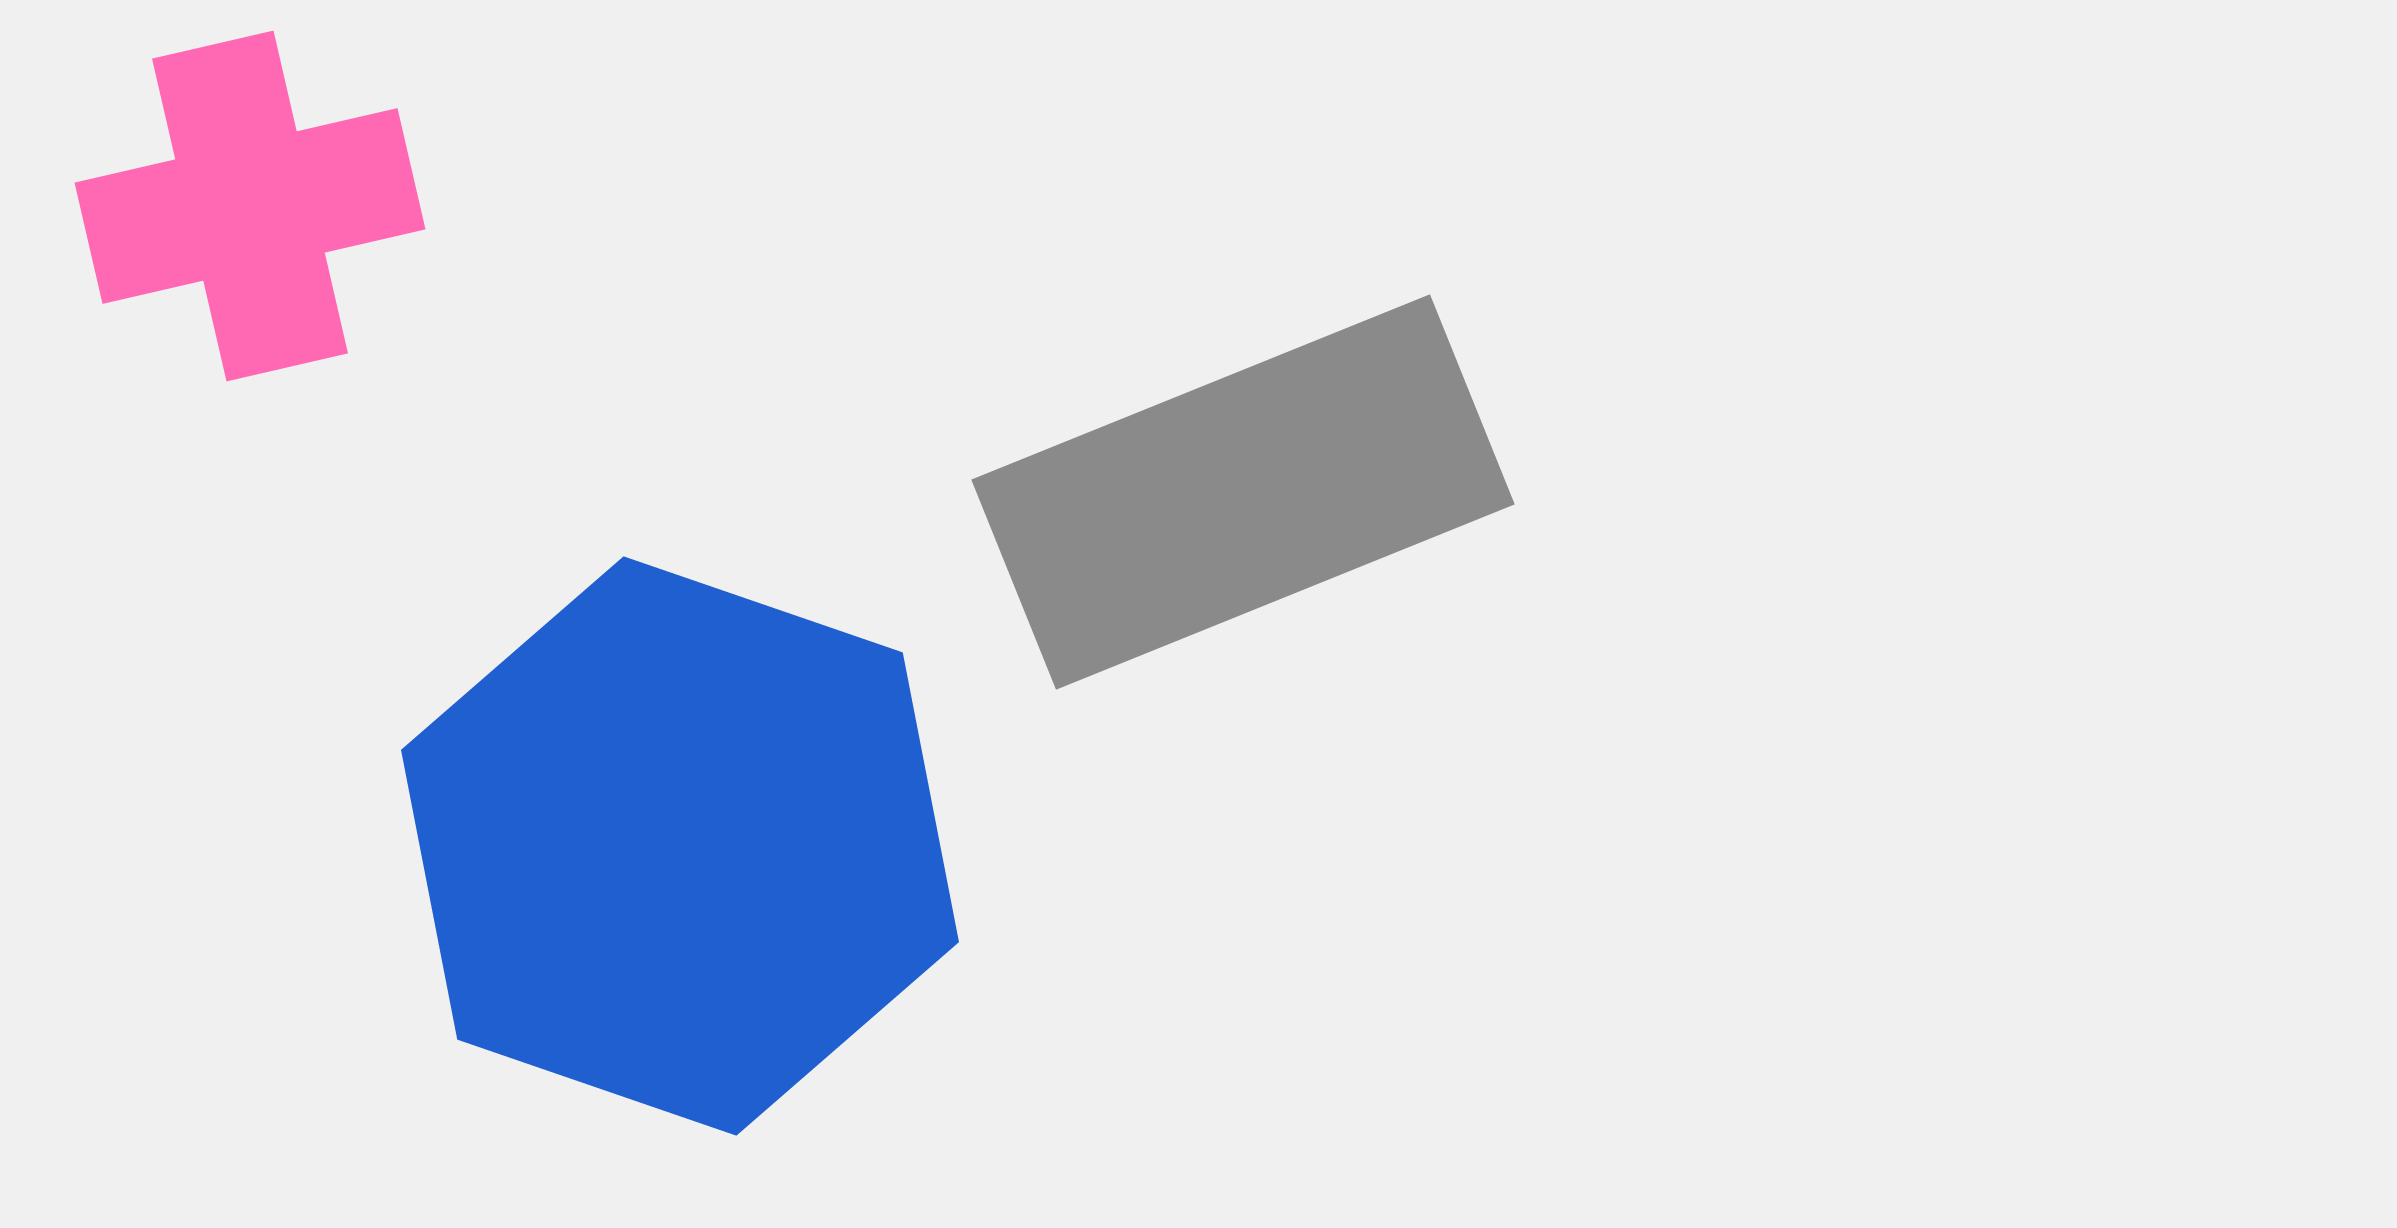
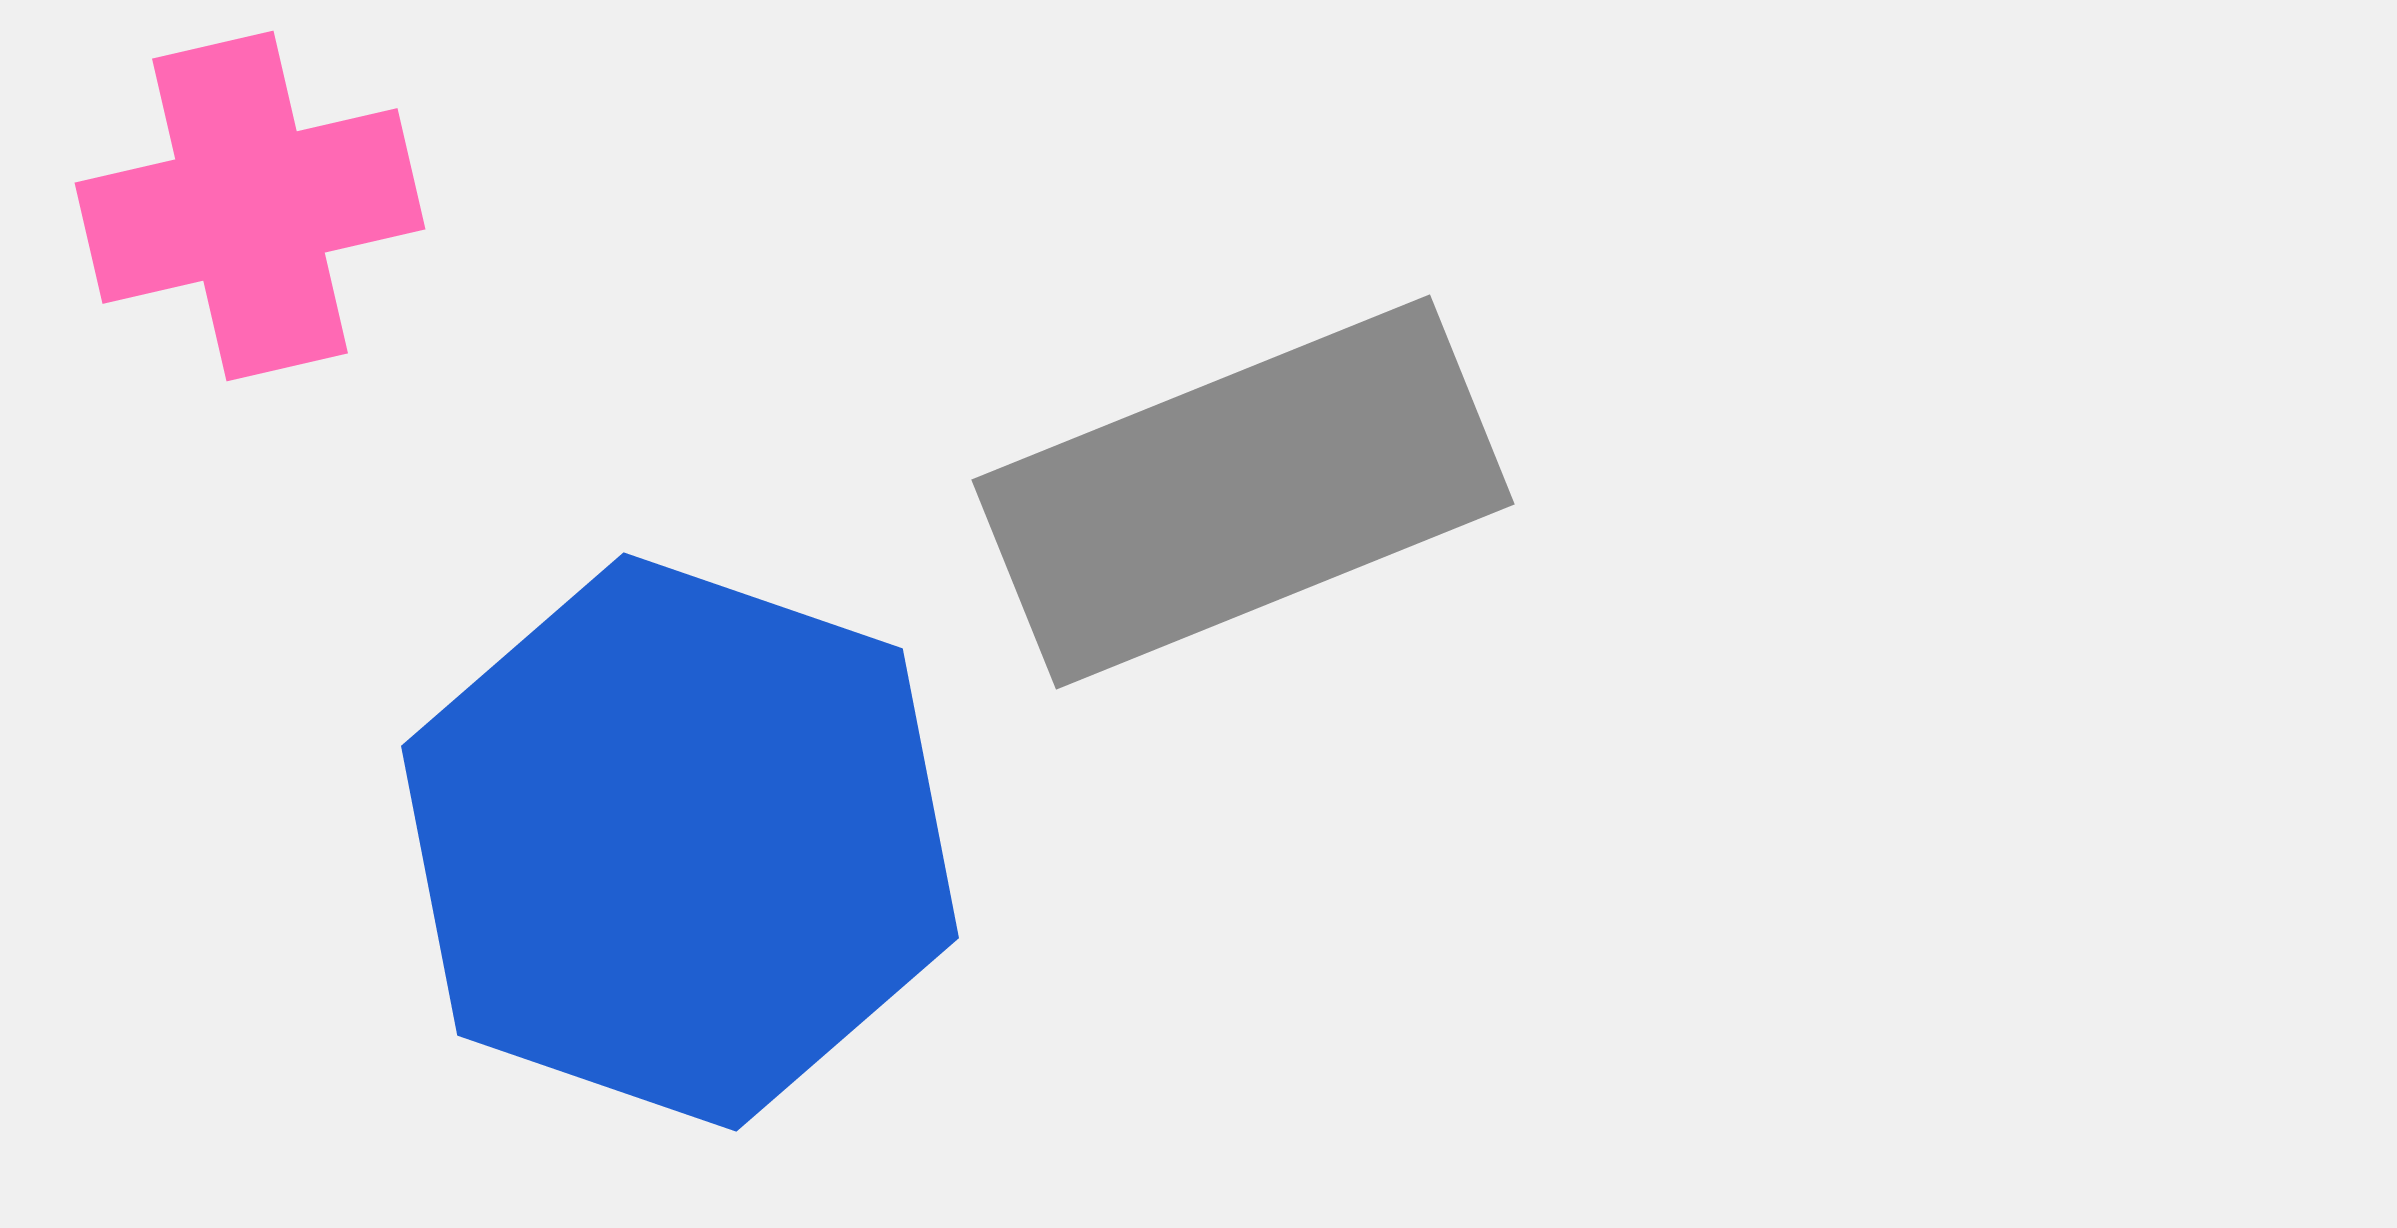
blue hexagon: moved 4 px up
